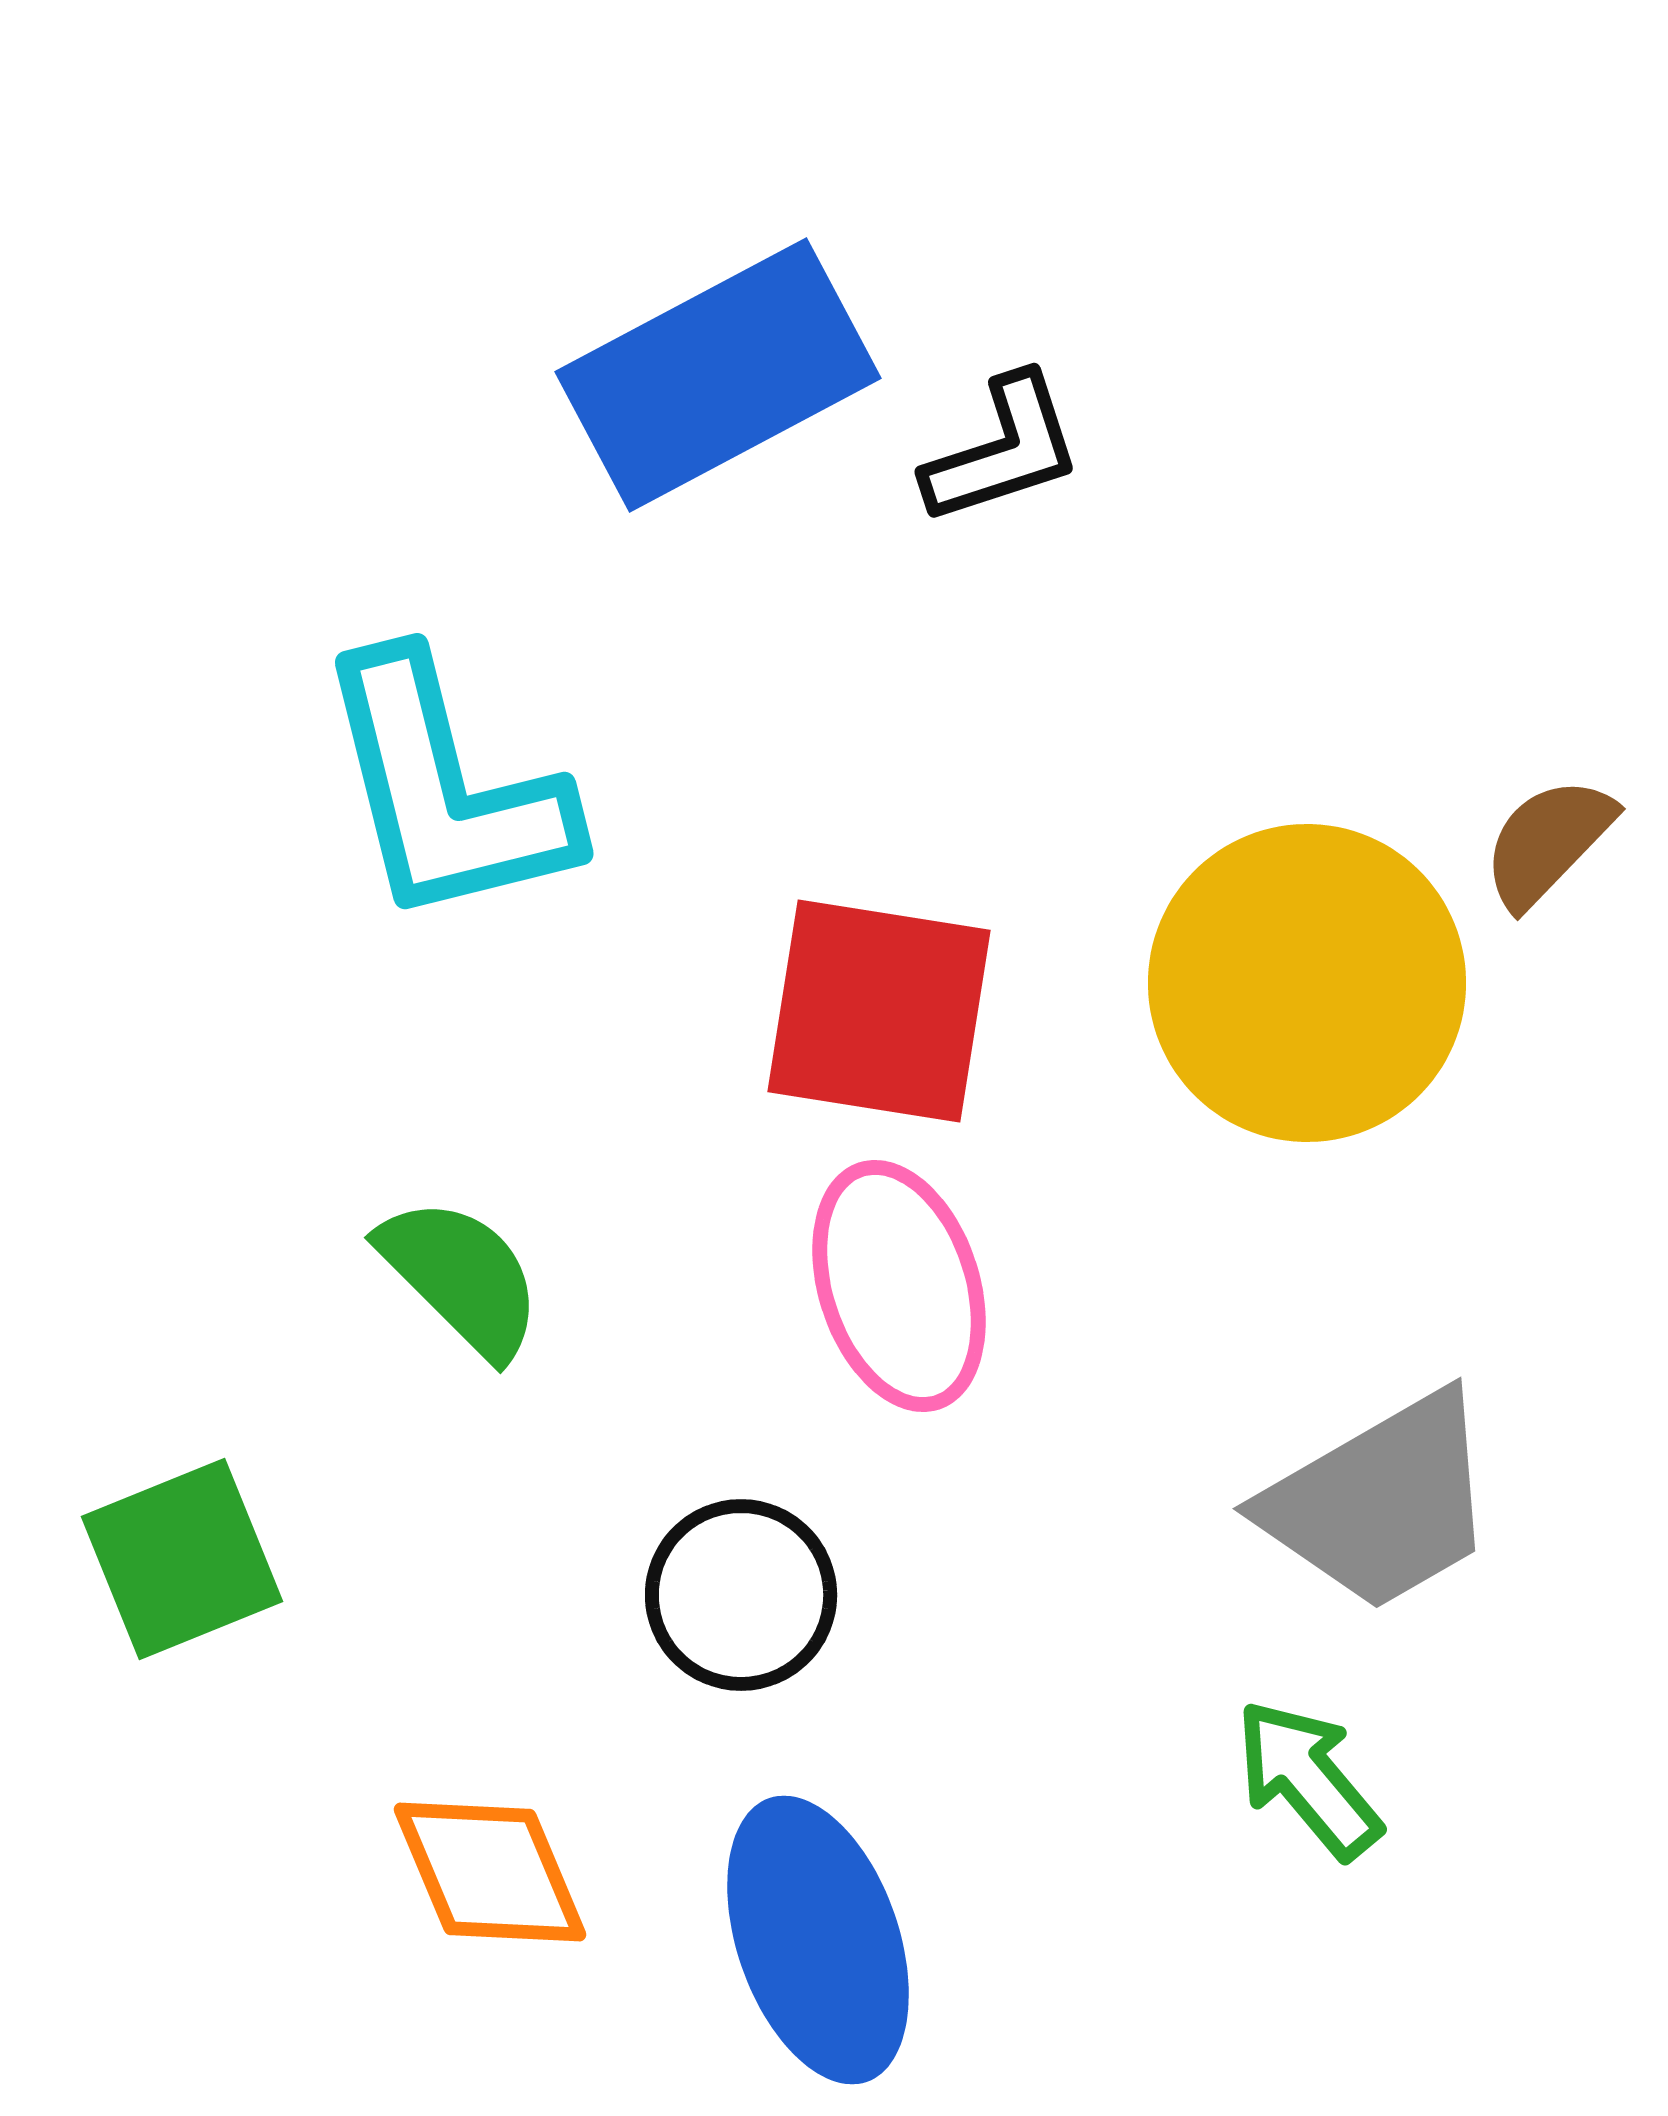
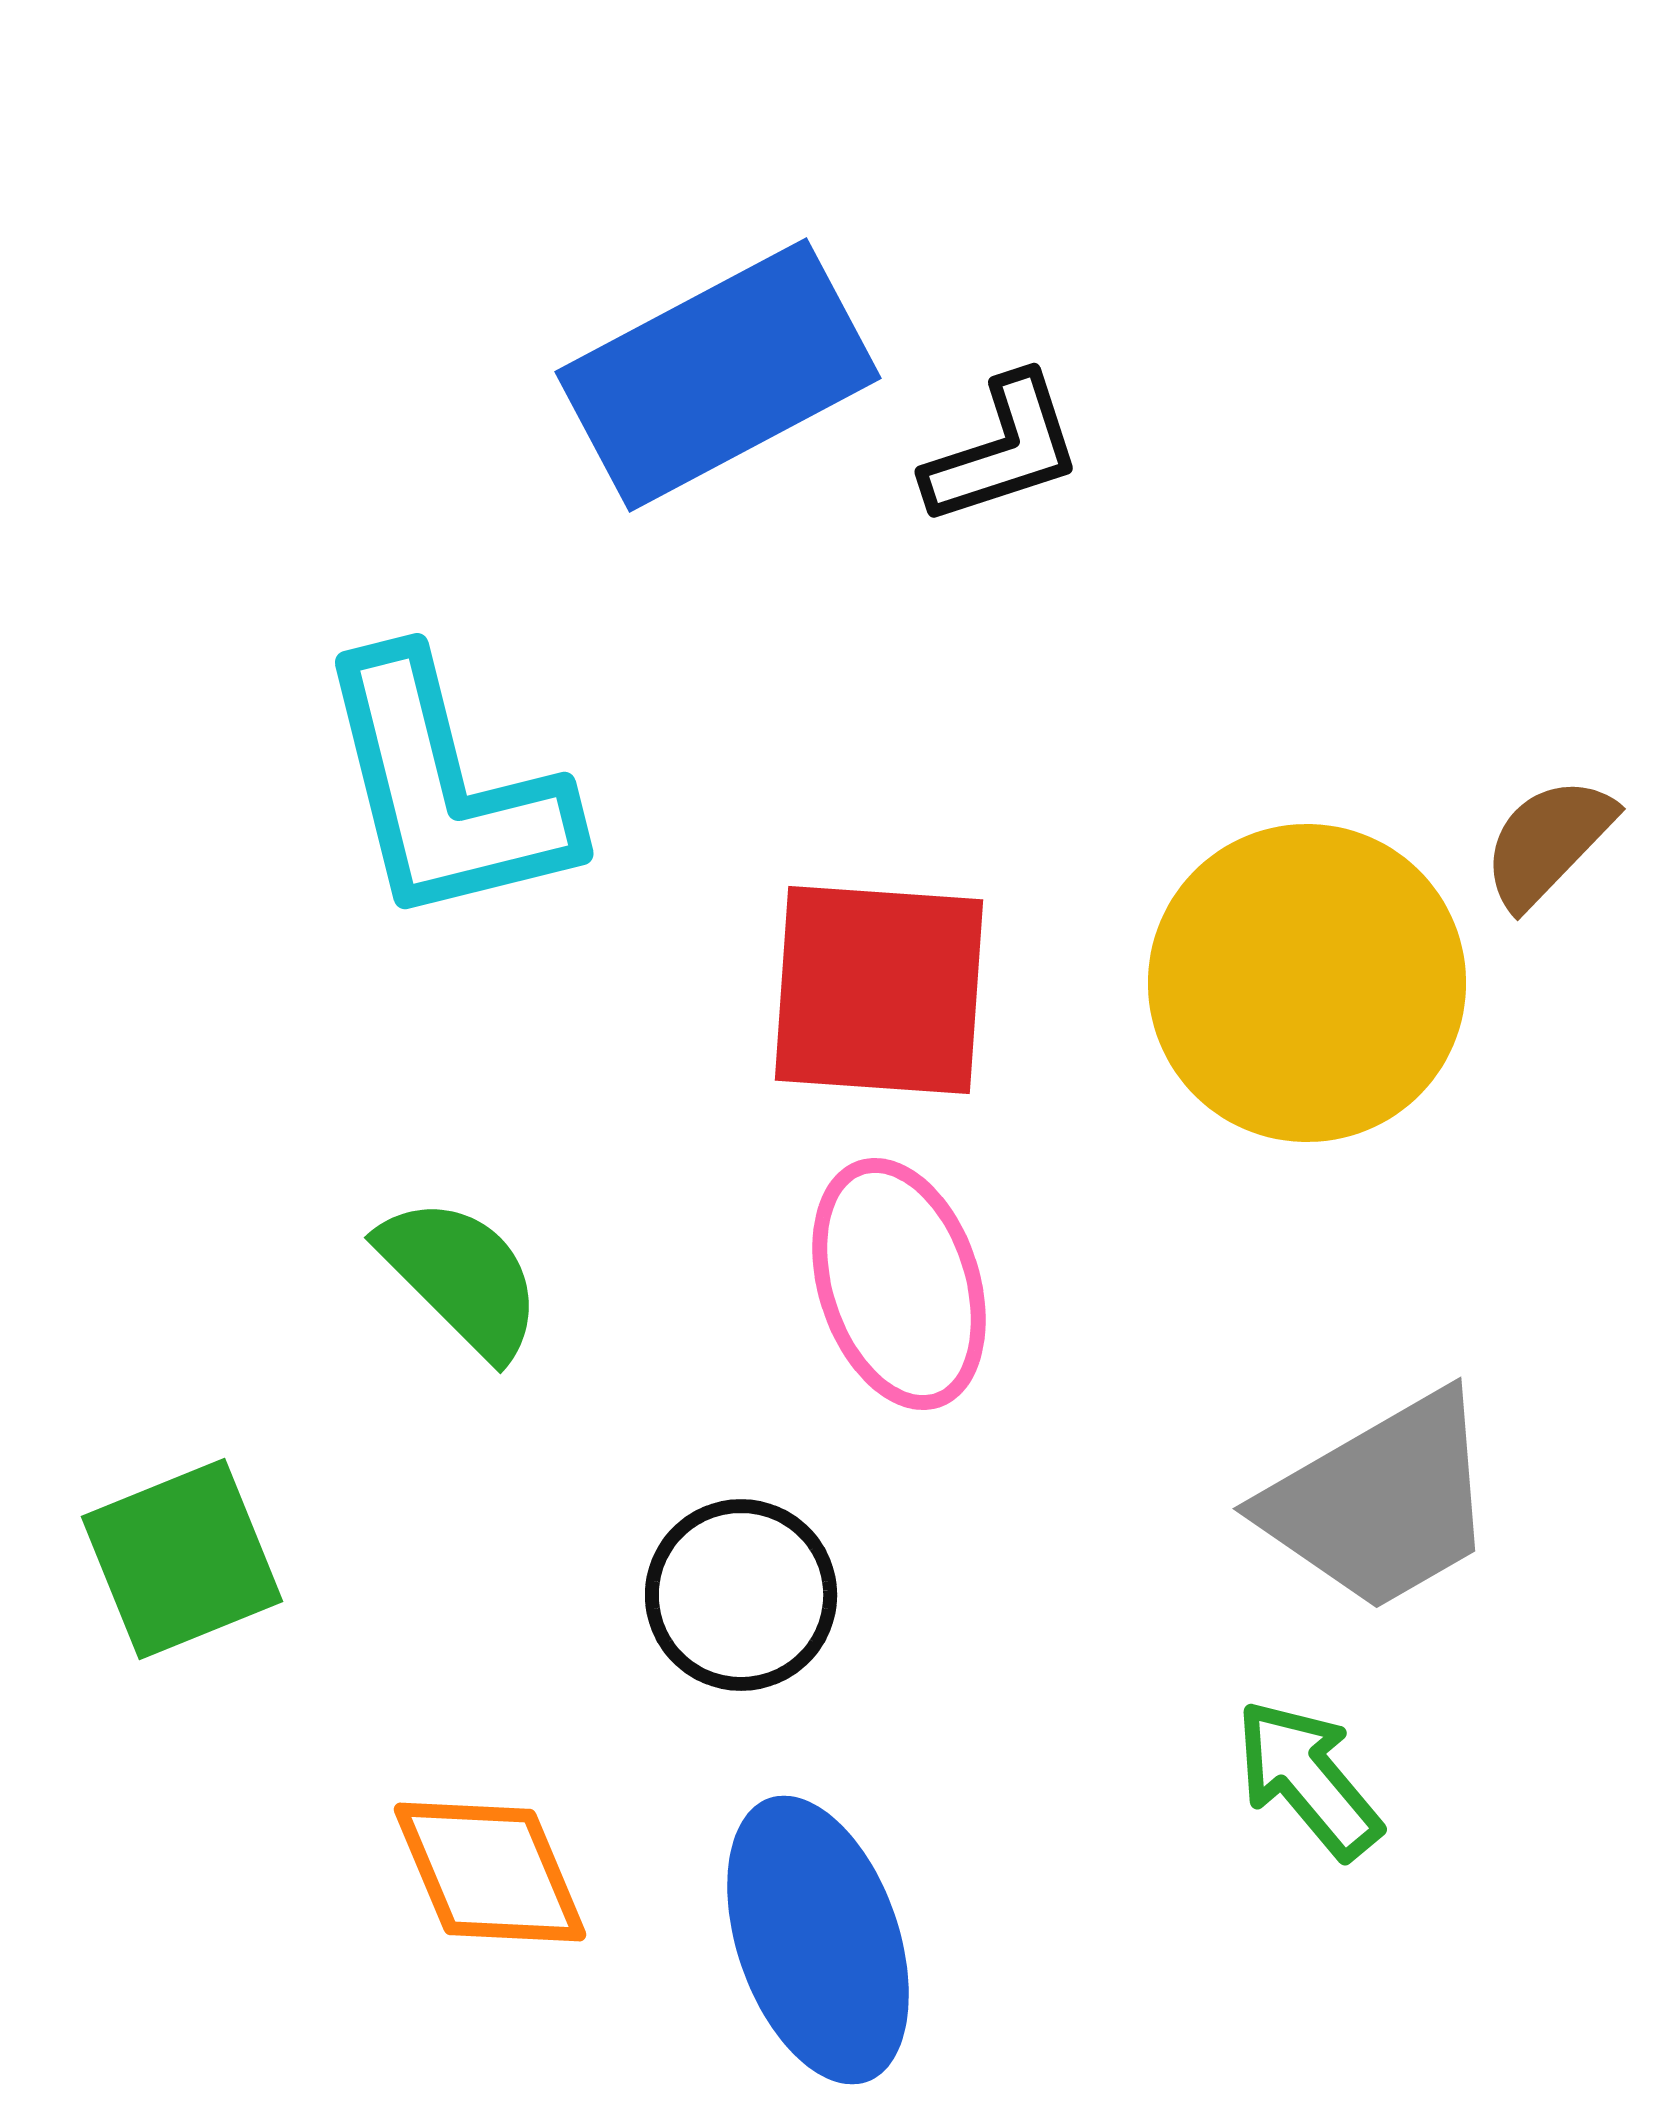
red square: moved 21 px up; rotated 5 degrees counterclockwise
pink ellipse: moved 2 px up
